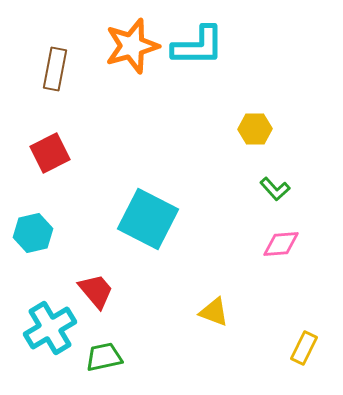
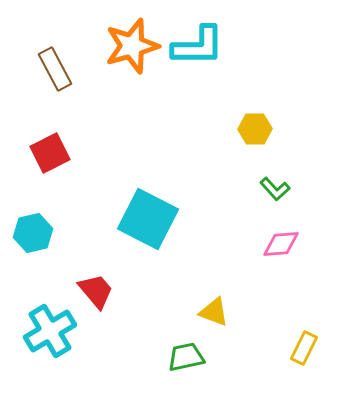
brown rectangle: rotated 39 degrees counterclockwise
cyan cross: moved 3 px down
green trapezoid: moved 82 px right
